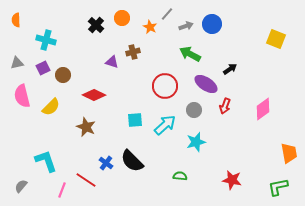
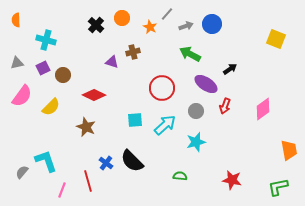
red circle: moved 3 px left, 2 px down
pink semicircle: rotated 130 degrees counterclockwise
gray circle: moved 2 px right, 1 px down
orange trapezoid: moved 3 px up
red line: moved 2 px right, 1 px down; rotated 40 degrees clockwise
gray semicircle: moved 1 px right, 14 px up
